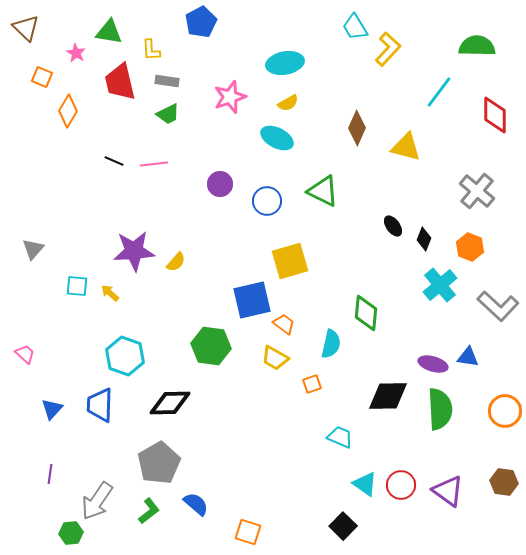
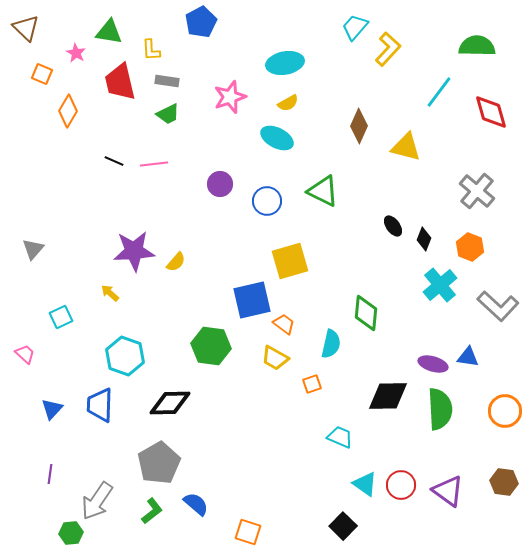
cyan trapezoid at (355, 27): rotated 72 degrees clockwise
orange square at (42, 77): moved 3 px up
red diamond at (495, 115): moved 4 px left, 3 px up; rotated 15 degrees counterclockwise
brown diamond at (357, 128): moved 2 px right, 2 px up
cyan square at (77, 286): moved 16 px left, 31 px down; rotated 30 degrees counterclockwise
green L-shape at (149, 511): moved 3 px right
